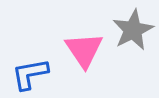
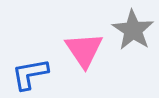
gray star: rotated 12 degrees counterclockwise
